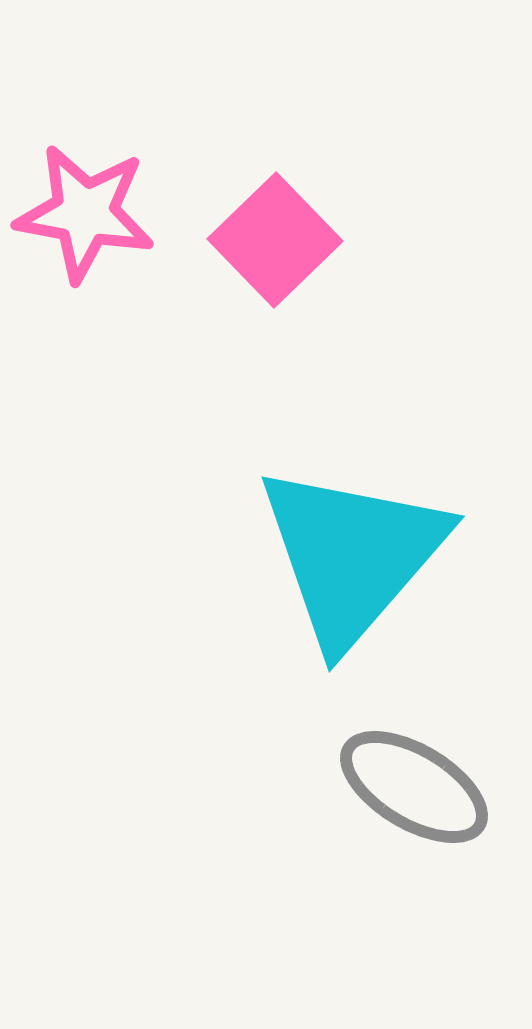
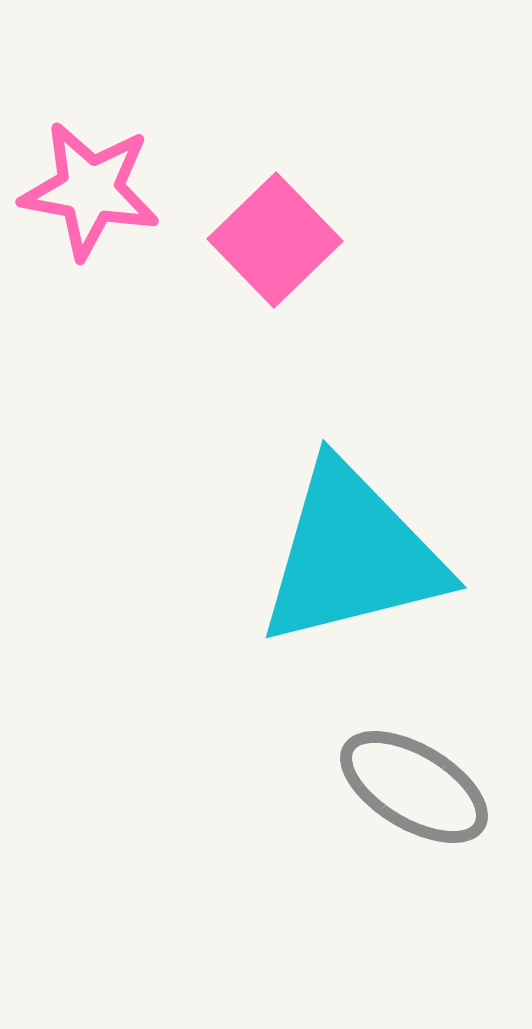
pink star: moved 5 px right, 23 px up
cyan triangle: rotated 35 degrees clockwise
